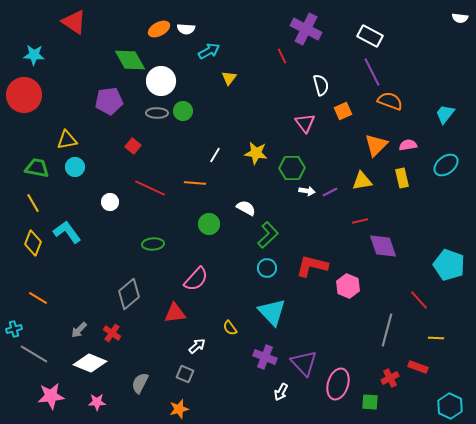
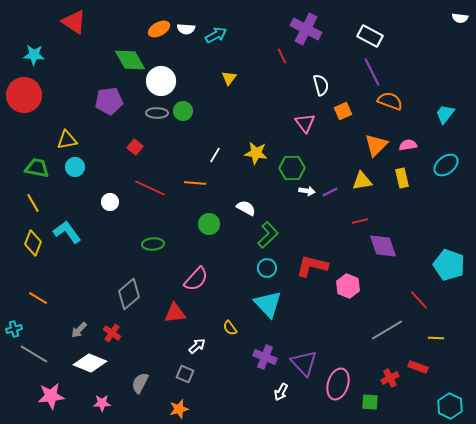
cyan arrow at (209, 51): moved 7 px right, 16 px up
red square at (133, 146): moved 2 px right, 1 px down
cyan triangle at (272, 312): moved 4 px left, 8 px up
gray line at (387, 330): rotated 44 degrees clockwise
pink star at (97, 402): moved 5 px right, 1 px down
